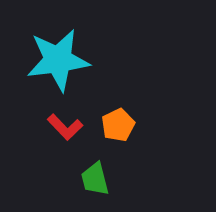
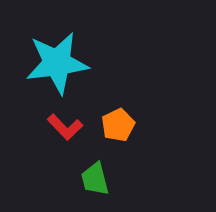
cyan star: moved 1 px left, 3 px down
